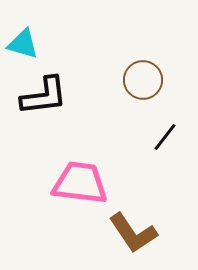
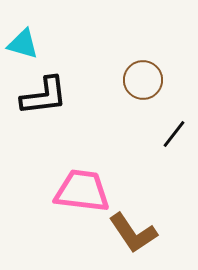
black line: moved 9 px right, 3 px up
pink trapezoid: moved 2 px right, 8 px down
